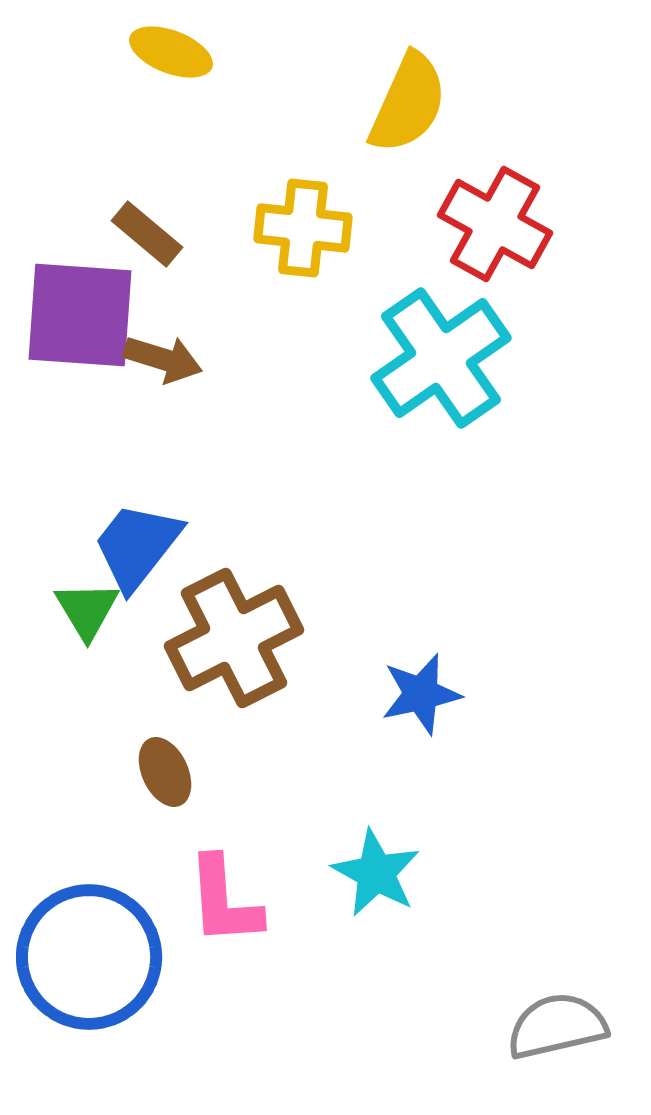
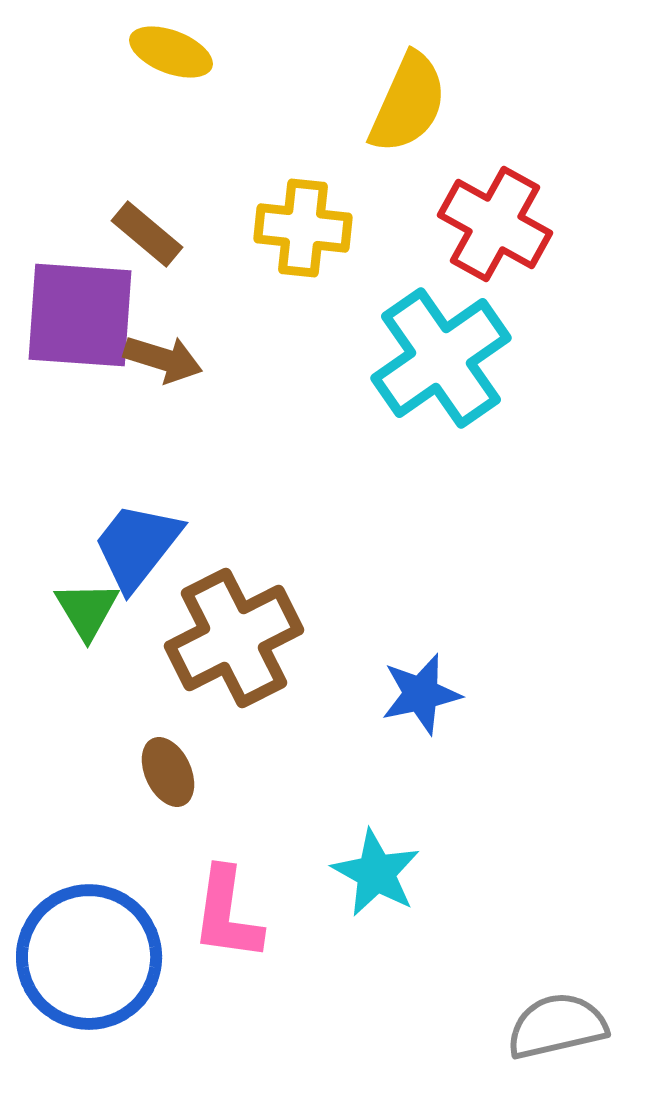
brown ellipse: moved 3 px right
pink L-shape: moved 3 px right, 13 px down; rotated 12 degrees clockwise
